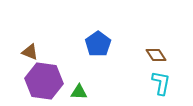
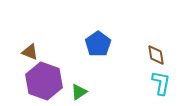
brown diamond: rotated 25 degrees clockwise
purple hexagon: rotated 12 degrees clockwise
green triangle: rotated 36 degrees counterclockwise
